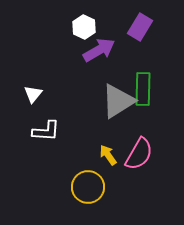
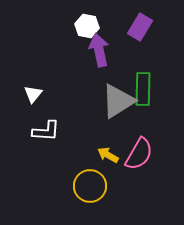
white hexagon: moved 3 px right, 1 px up; rotated 15 degrees counterclockwise
purple arrow: rotated 72 degrees counterclockwise
yellow arrow: rotated 25 degrees counterclockwise
yellow circle: moved 2 px right, 1 px up
